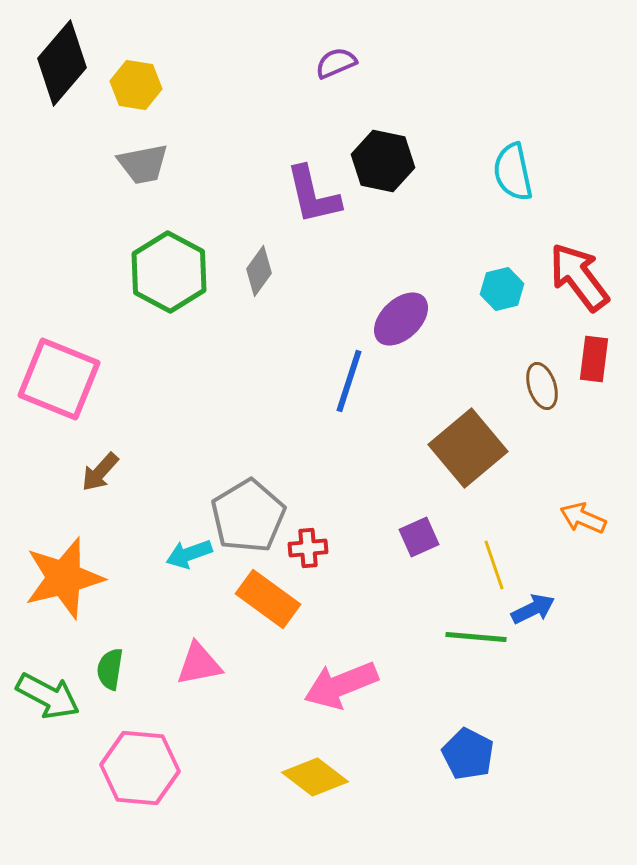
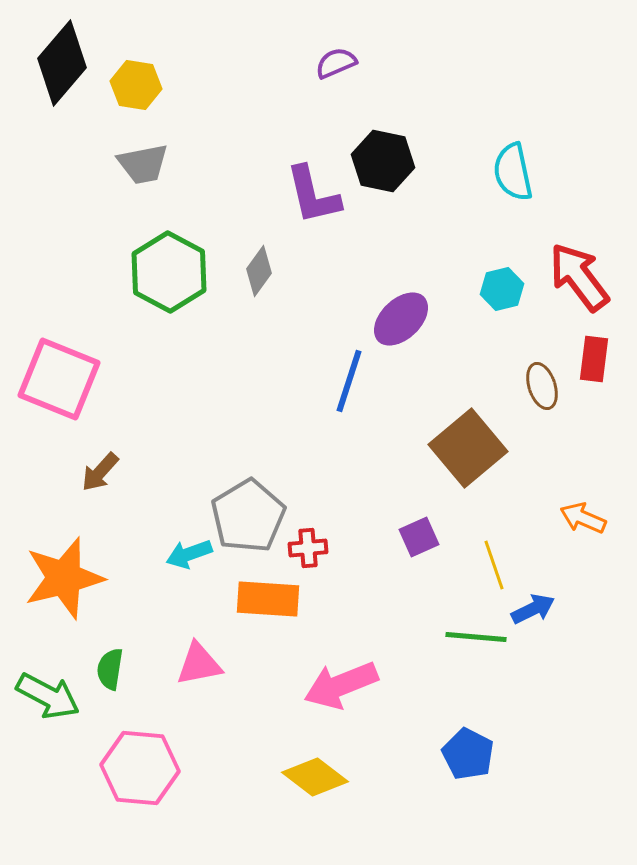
orange rectangle: rotated 32 degrees counterclockwise
